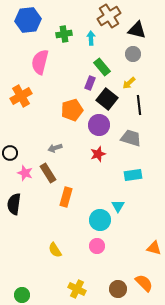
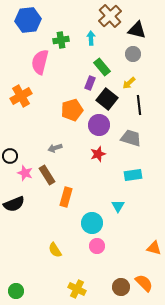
brown cross: moved 1 px right; rotated 10 degrees counterclockwise
green cross: moved 3 px left, 6 px down
black circle: moved 3 px down
brown rectangle: moved 1 px left, 2 px down
black semicircle: rotated 120 degrees counterclockwise
cyan circle: moved 8 px left, 3 px down
brown circle: moved 3 px right, 2 px up
green circle: moved 6 px left, 4 px up
